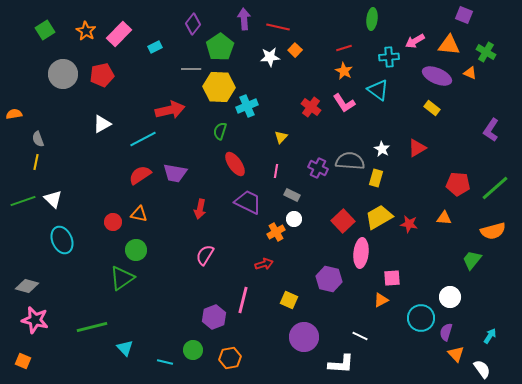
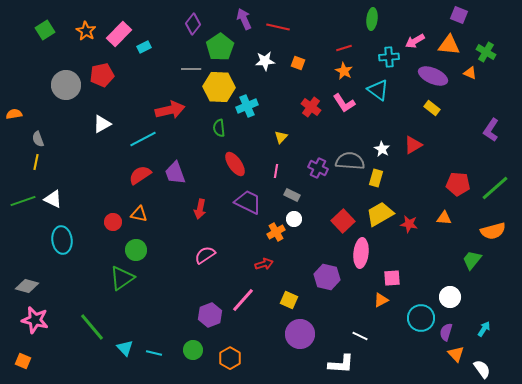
purple square at (464, 15): moved 5 px left
purple arrow at (244, 19): rotated 20 degrees counterclockwise
cyan rectangle at (155, 47): moved 11 px left
orange square at (295, 50): moved 3 px right, 13 px down; rotated 24 degrees counterclockwise
white star at (270, 57): moved 5 px left, 4 px down
gray circle at (63, 74): moved 3 px right, 11 px down
purple ellipse at (437, 76): moved 4 px left
green semicircle at (220, 131): moved 1 px left, 3 px up; rotated 24 degrees counterclockwise
red triangle at (417, 148): moved 4 px left, 3 px up
purple trapezoid at (175, 173): rotated 60 degrees clockwise
white triangle at (53, 199): rotated 18 degrees counterclockwise
yellow trapezoid at (379, 217): moved 1 px right, 3 px up
cyan ellipse at (62, 240): rotated 16 degrees clockwise
pink semicircle at (205, 255): rotated 25 degrees clockwise
purple hexagon at (329, 279): moved 2 px left, 2 px up
pink line at (243, 300): rotated 28 degrees clockwise
purple hexagon at (214, 317): moved 4 px left, 2 px up
green line at (92, 327): rotated 64 degrees clockwise
cyan arrow at (490, 336): moved 6 px left, 7 px up
purple circle at (304, 337): moved 4 px left, 3 px up
orange hexagon at (230, 358): rotated 20 degrees counterclockwise
cyan line at (165, 362): moved 11 px left, 9 px up
